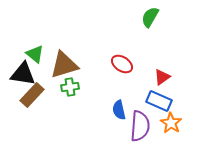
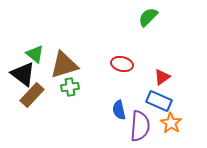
green semicircle: moved 2 px left; rotated 15 degrees clockwise
red ellipse: rotated 20 degrees counterclockwise
black triangle: rotated 28 degrees clockwise
